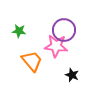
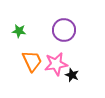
pink star: moved 18 px down; rotated 15 degrees counterclockwise
orange trapezoid: rotated 15 degrees clockwise
